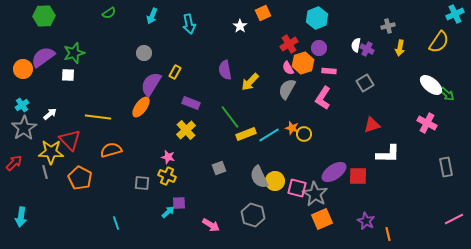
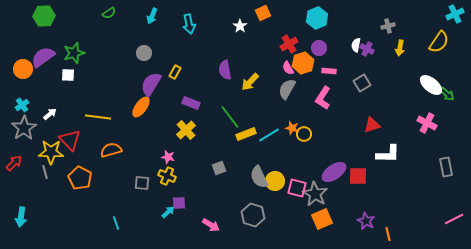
gray square at (365, 83): moved 3 px left
